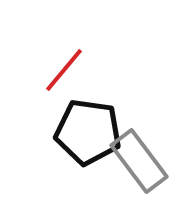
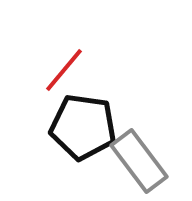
black pentagon: moved 5 px left, 5 px up
